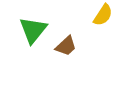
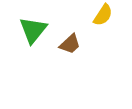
brown trapezoid: moved 4 px right, 2 px up
